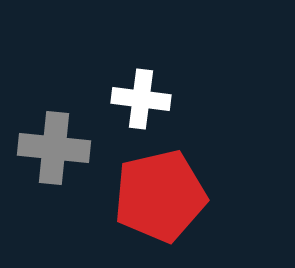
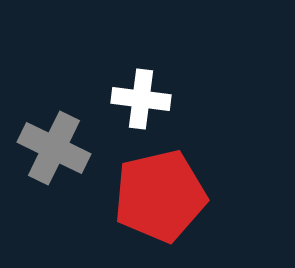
gray cross: rotated 20 degrees clockwise
